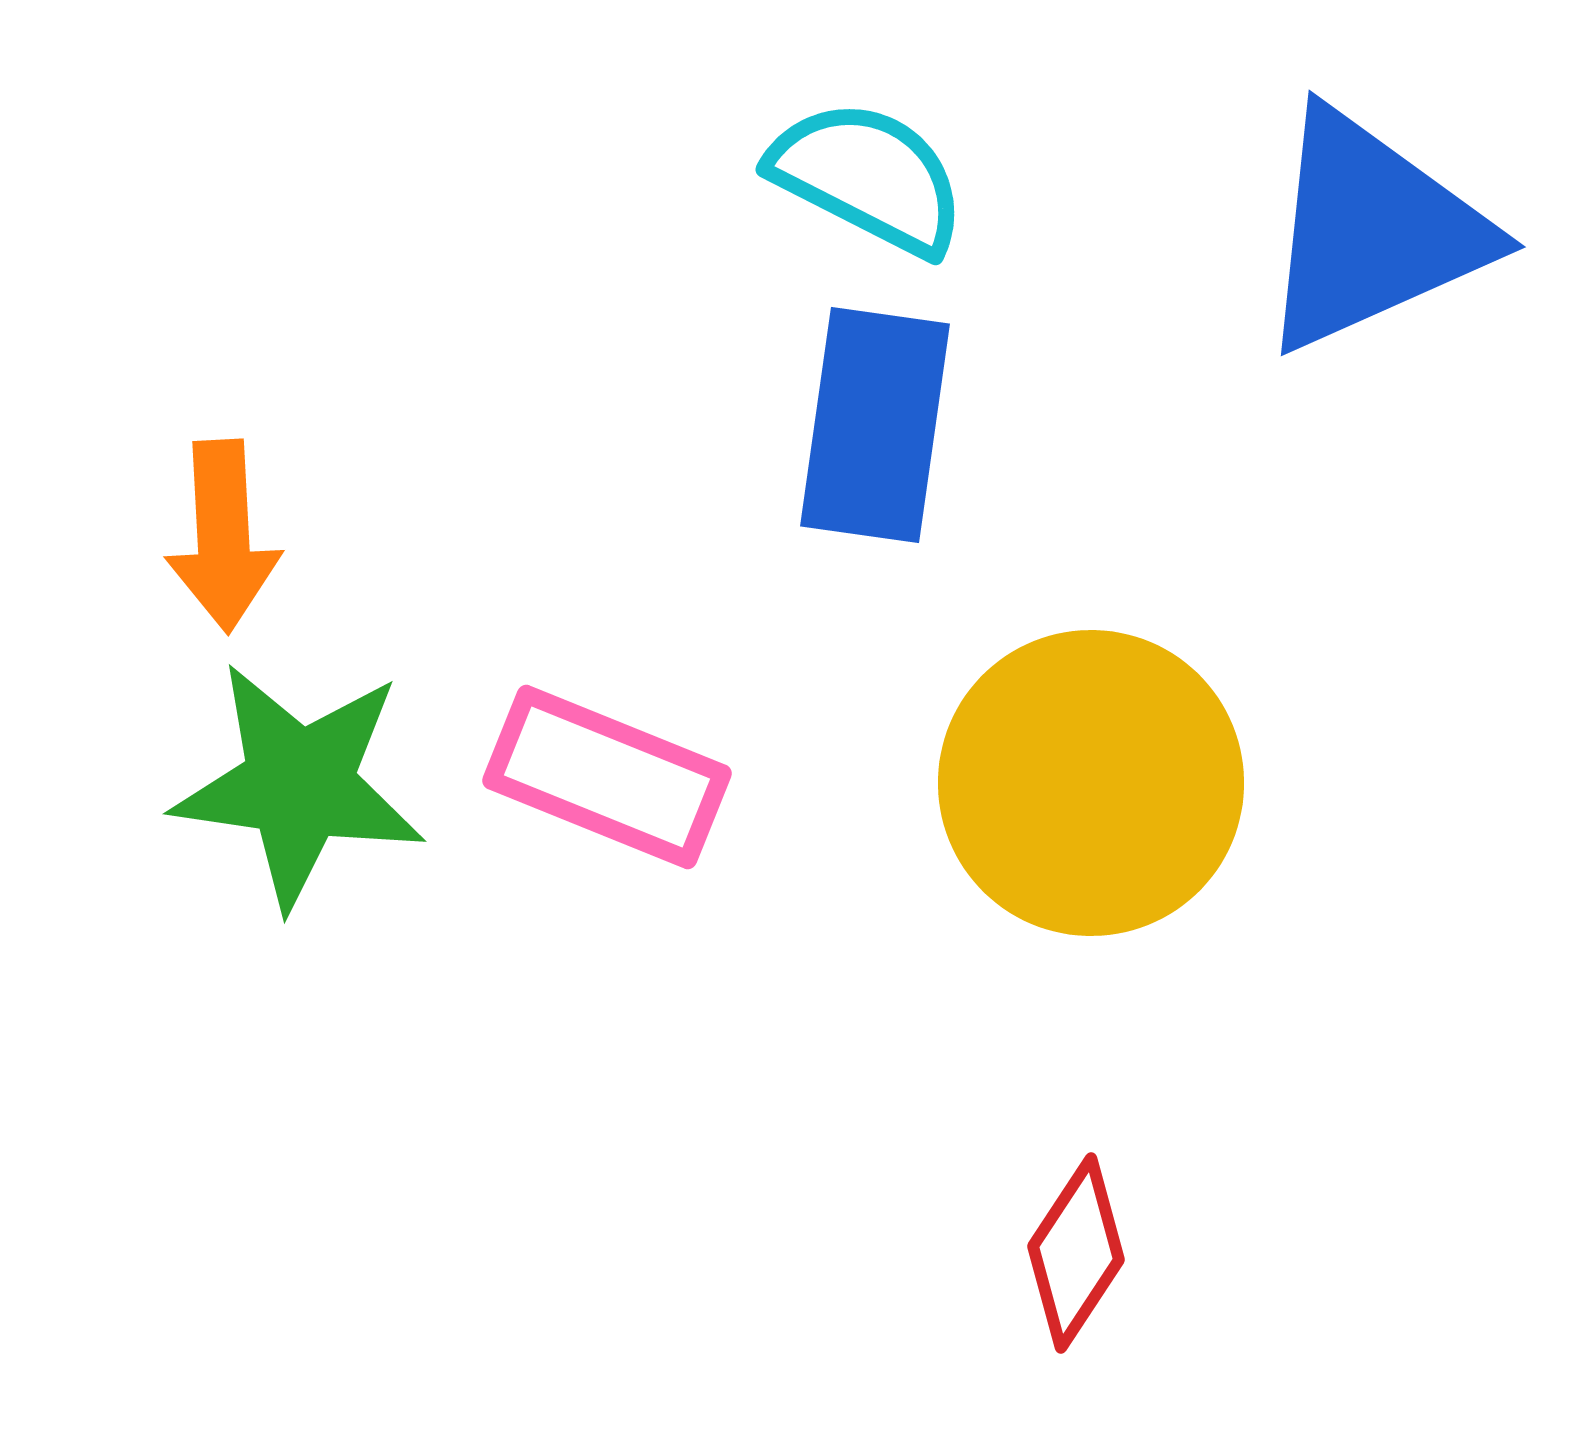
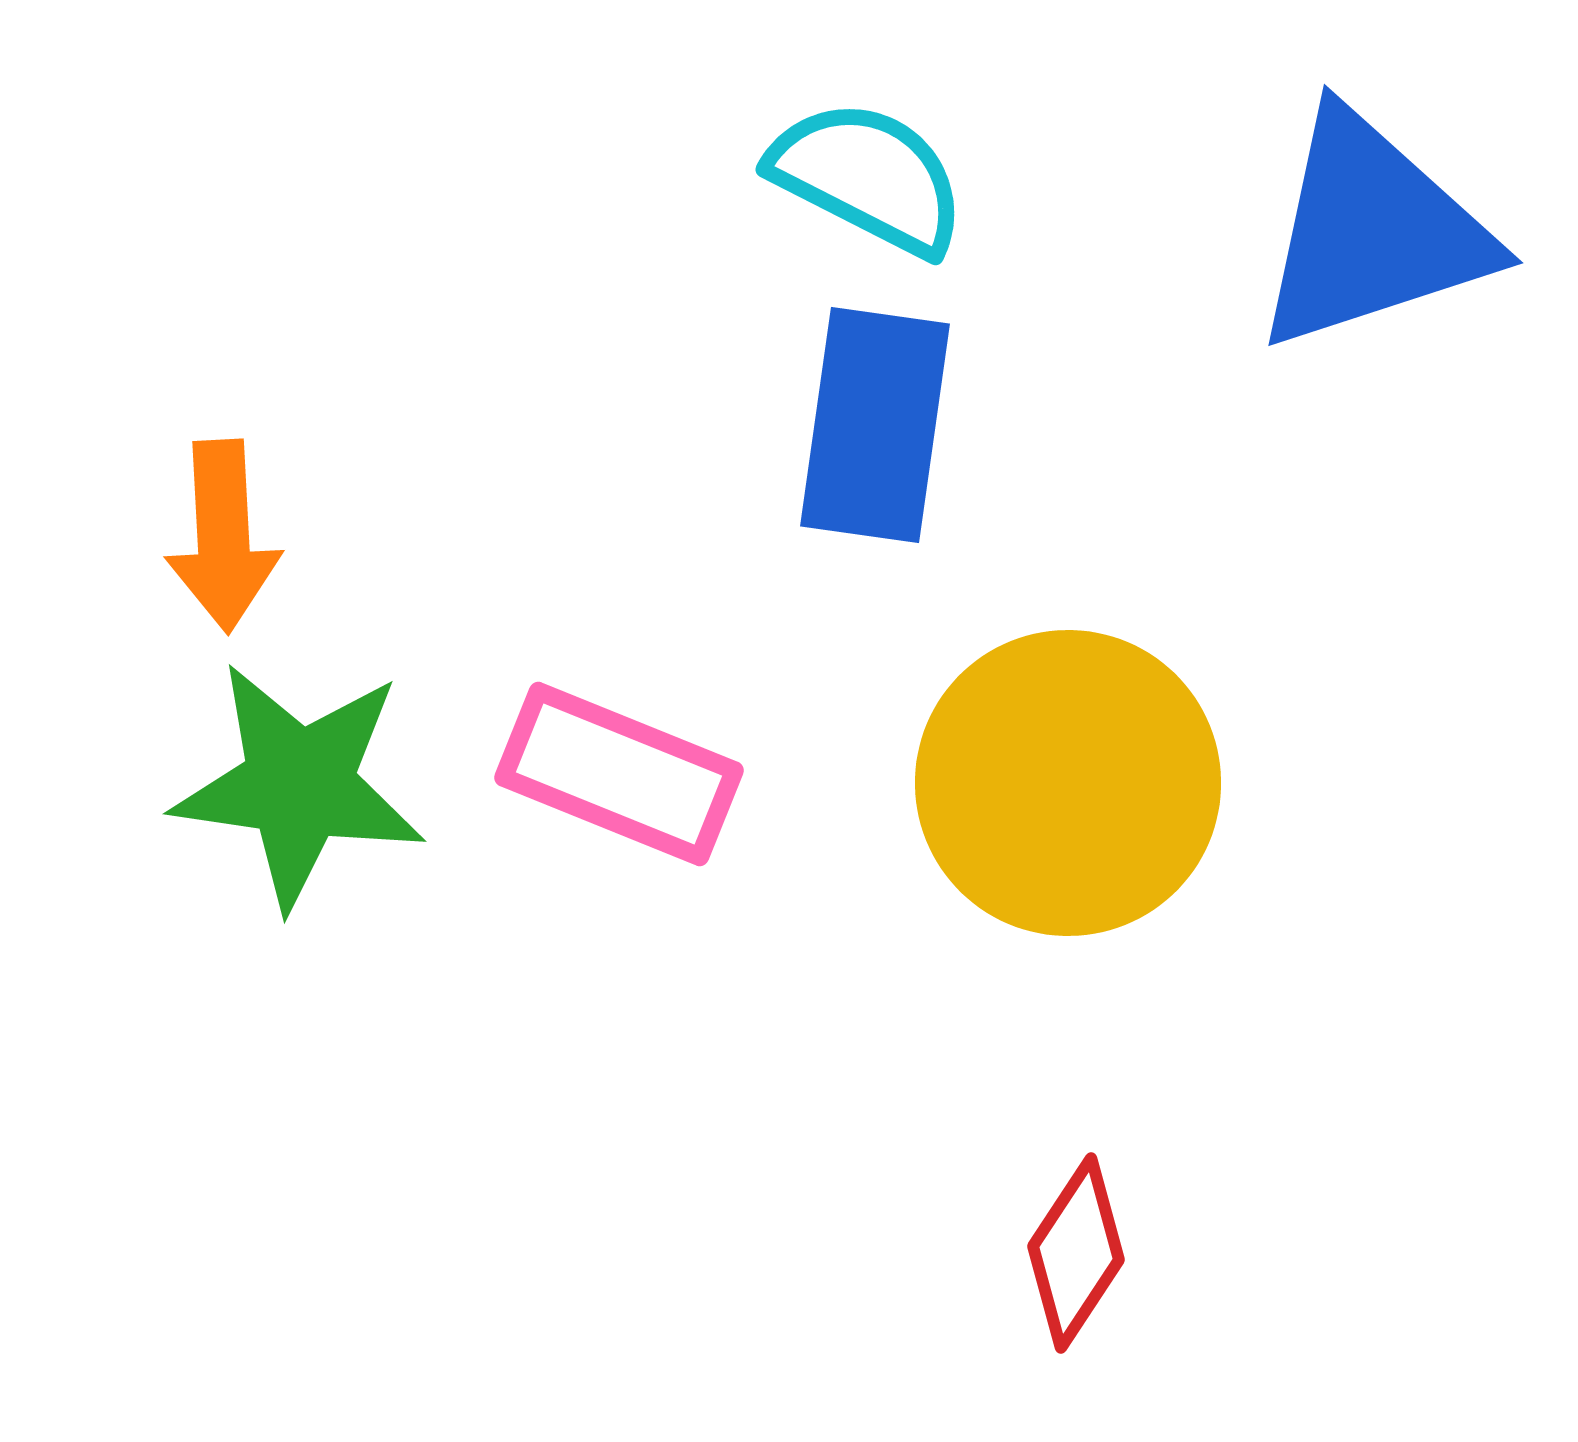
blue triangle: rotated 6 degrees clockwise
pink rectangle: moved 12 px right, 3 px up
yellow circle: moved 23 px left
